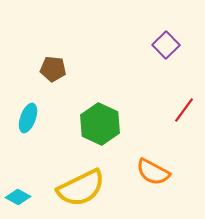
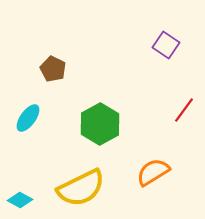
purple square: rotated 12 degrees counterclockwise
brown pentagon: rotated 20 degrees clockwise
cyan ellipse: rotated 16 degrees clockwise
green hexagon: rotated 6 degrees clockwise
orange semicircle: rotated 120 degrees clockwise
cyan diamond: moved 2 px right, 3 px down
